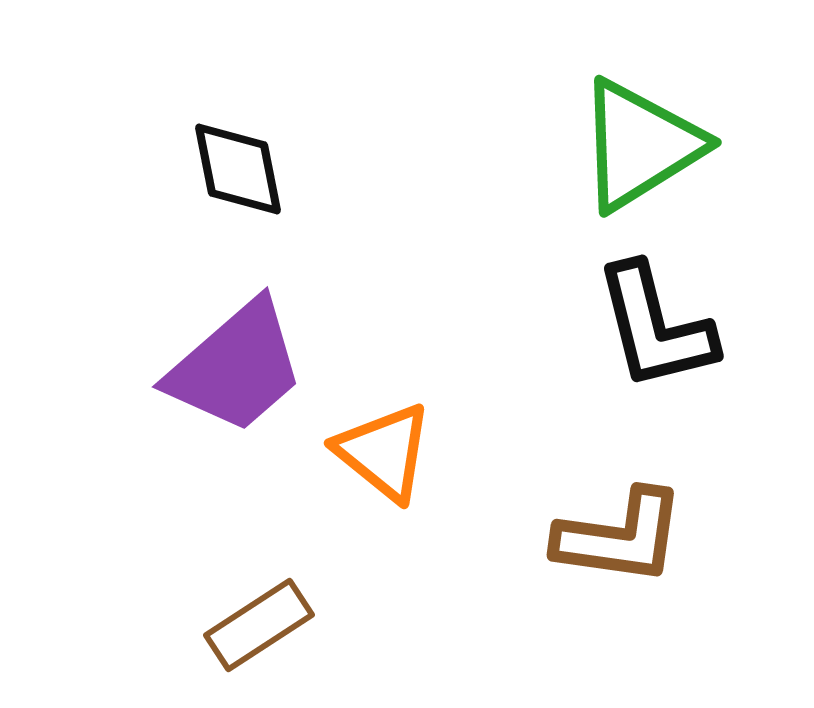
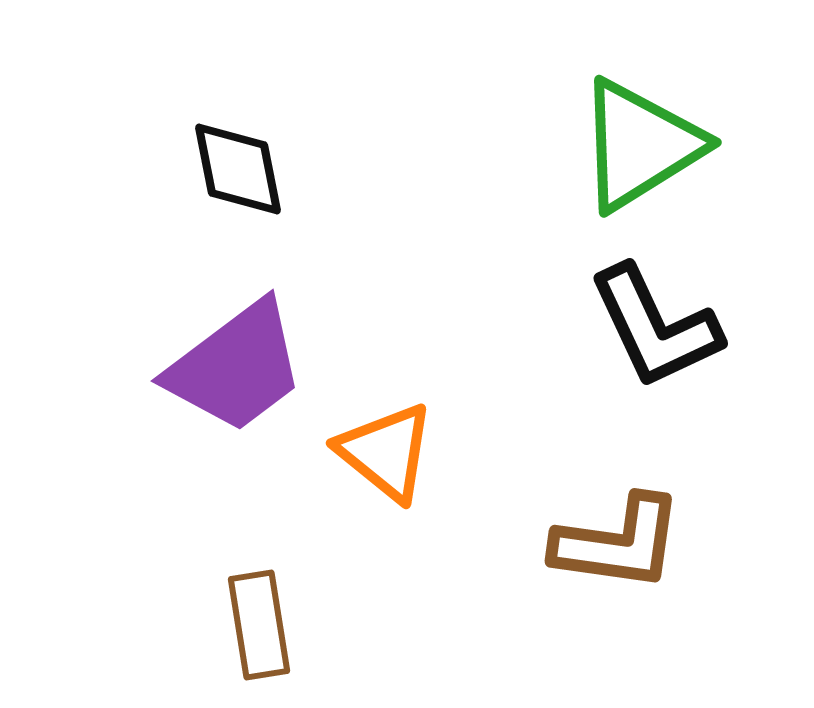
black L-shape: rotated 11 degrees counterclockwise
purple trapezoid: rotated 4 degrees clockwise
orange triangle: moved 2 px right
brown L-shape: moved 2 px left, 6 px down
brown rectangle: rotated 66 degrees counterclockwise
